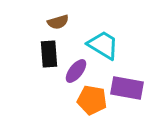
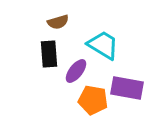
orange pentagon: moved 1 px right
